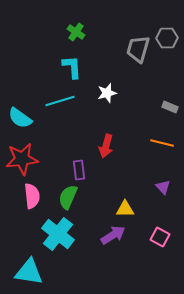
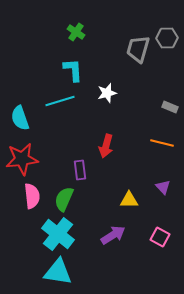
cyan L-shape: moved 1 px right, 3 px down
cyan semicircle: rotated 35 degrees clockwise
purple rectangle: moved 1 px right
green semicircle: moved 4 px left, 2 px down
yellow triangle: moved 4 px right, 9 px up
cyan triangle: moved 29 px right
